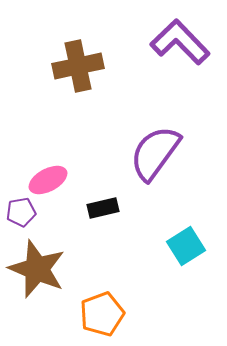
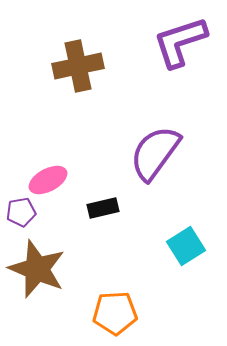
purple L-shape: rotated 64 degrees counterclockwise
orange pentagon: moved 13 px right, 1 px up; rotated 18 degrees clockwise
